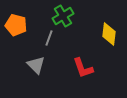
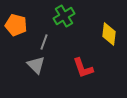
green cross: moved 1 px right
gray line: moved 5 px left, 4 px down
